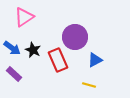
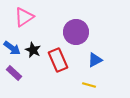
purple circle: moved 1 px right, 5 px up
purple rectangle: moved 1 px up
